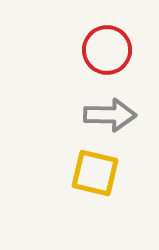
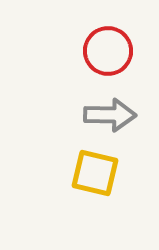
red circle: moved 1 px right, 1 px down
